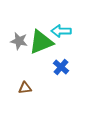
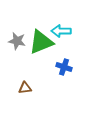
gray star: moved 2 px left
blue cross: moved 3 px right; rotated 21 degrees counterclockwise
